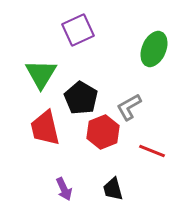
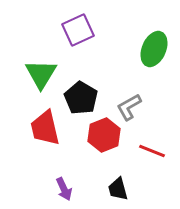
red hexagon: moved 1 px right, 3 px down
black trapezoid: moved 5 px right
